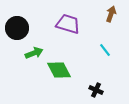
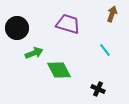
brown arrow: moved 1 px right
black cross: moved 2 px right, 1 px up
